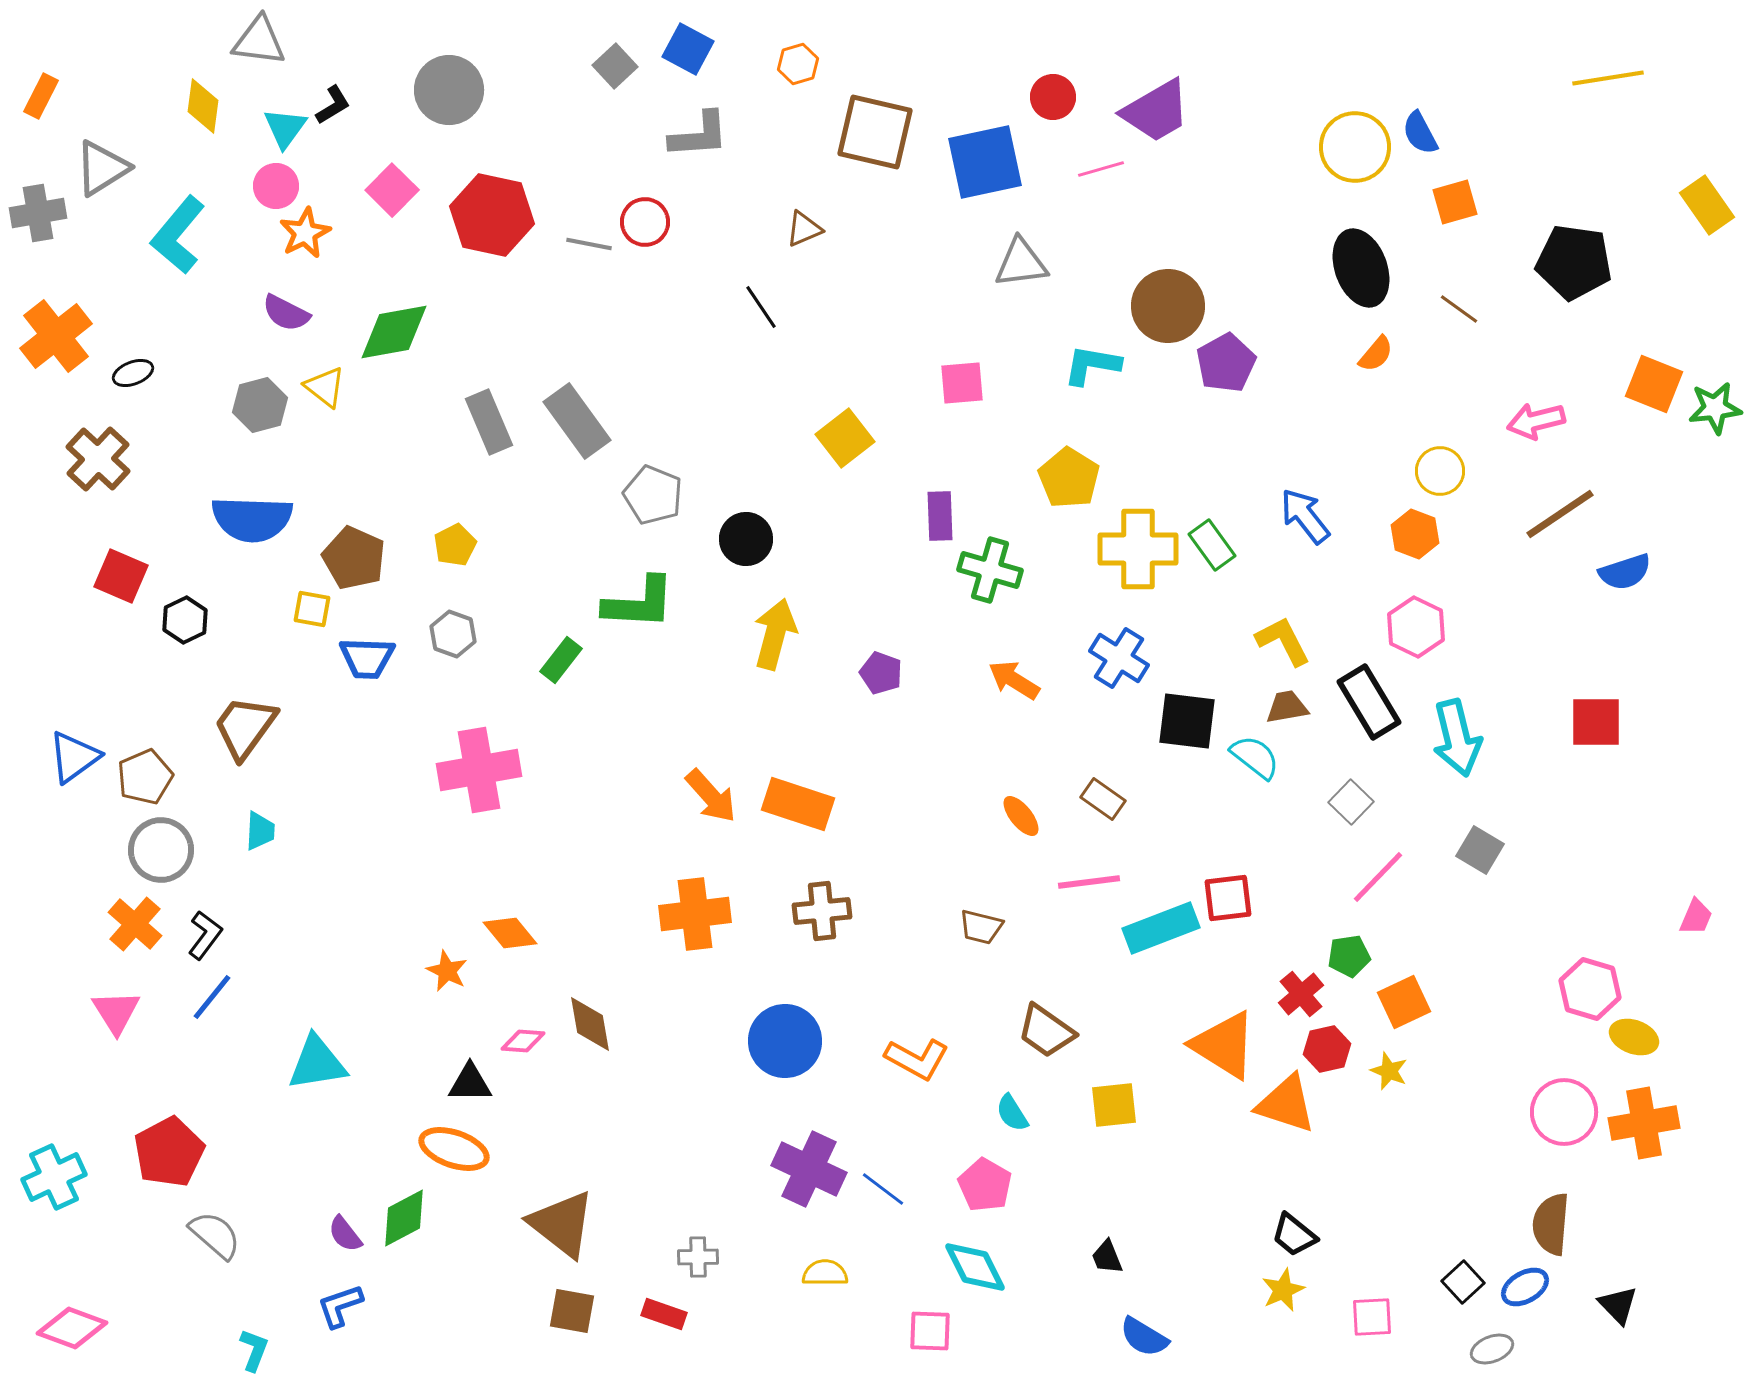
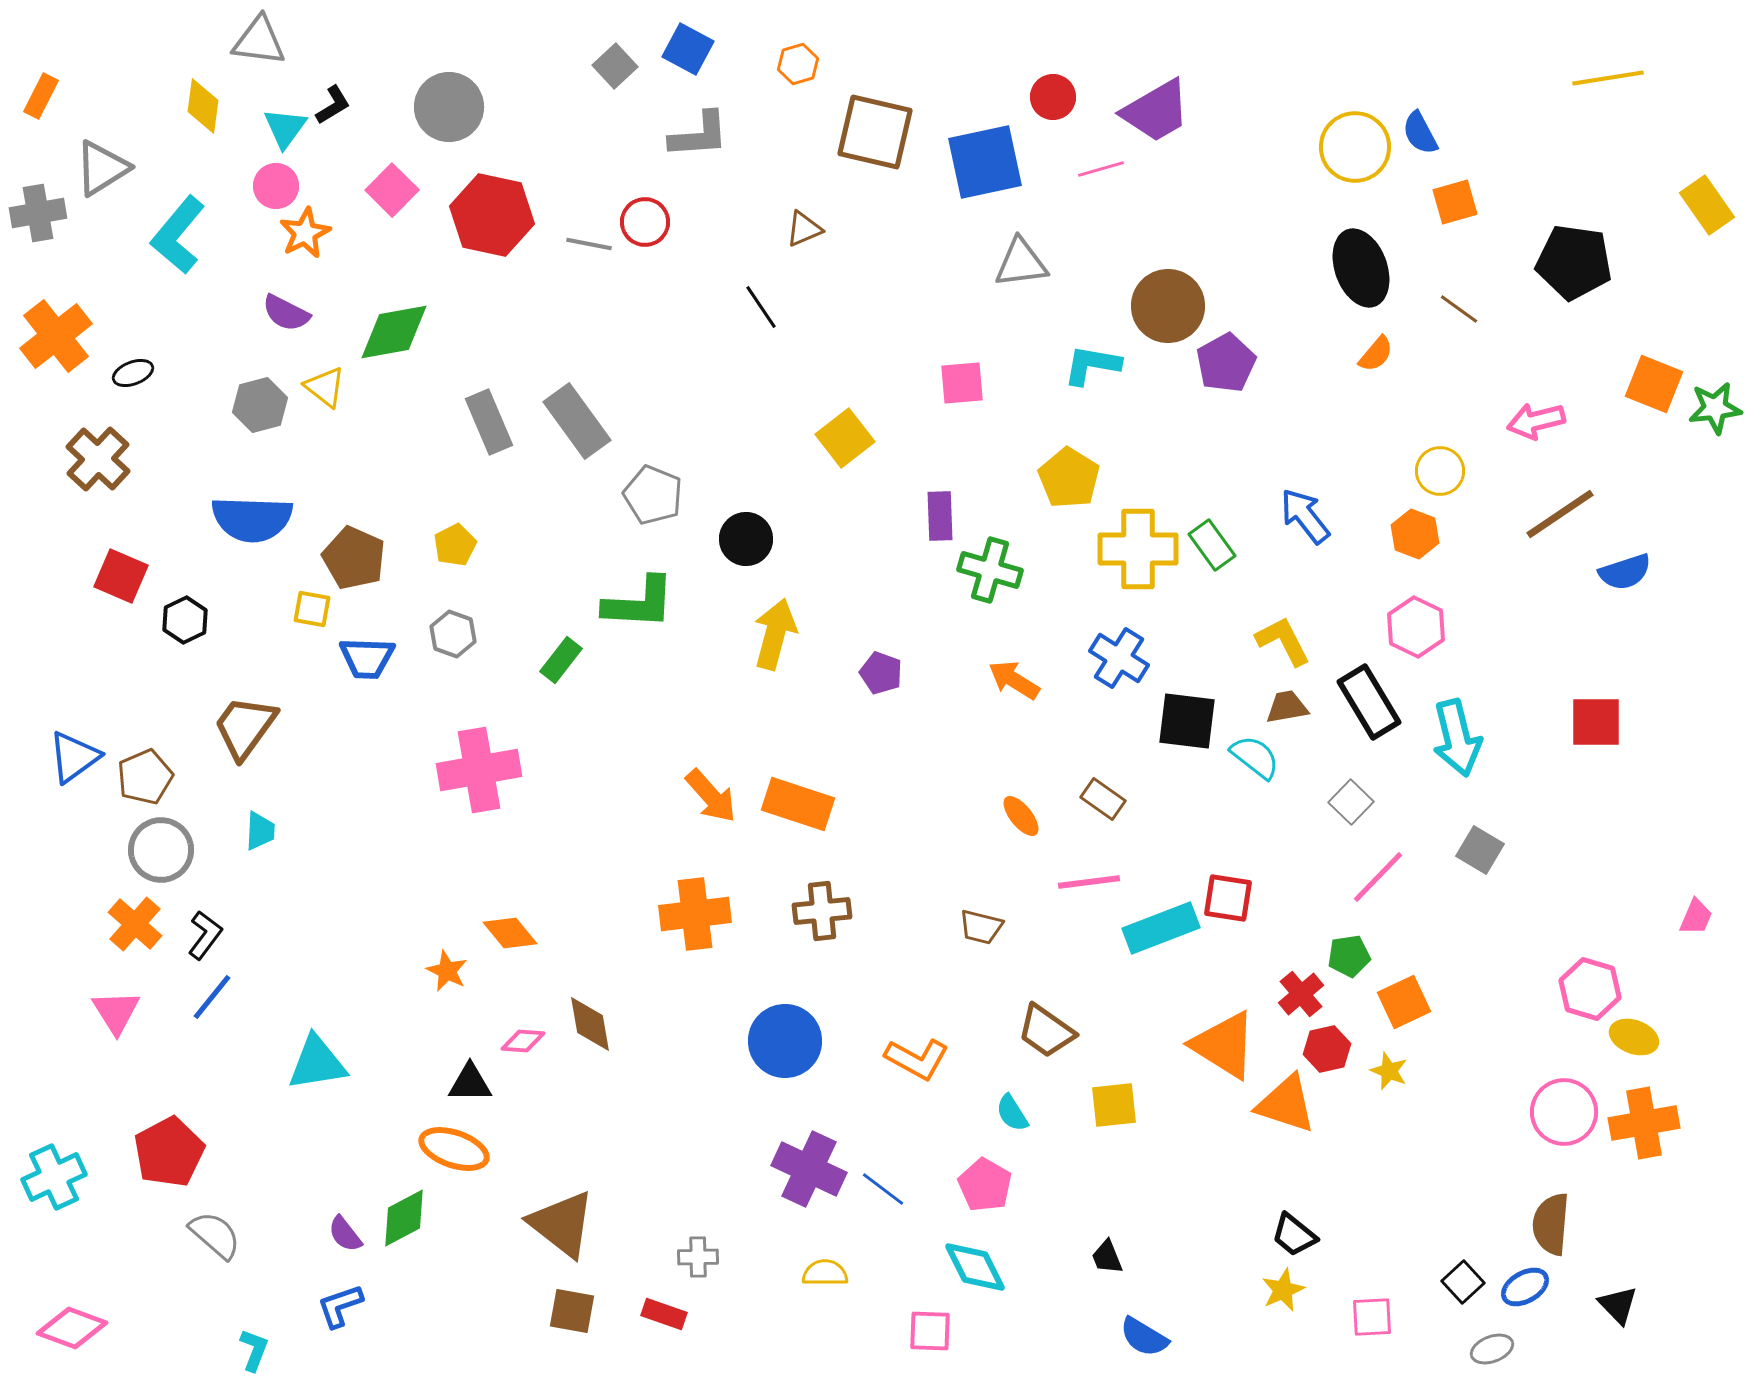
gray circle at (449, 90): moved 17 px down
red square at (1228, 898): rotated 16 degrees clockwise
